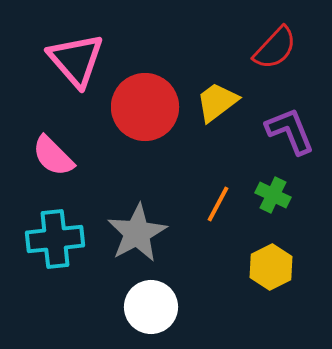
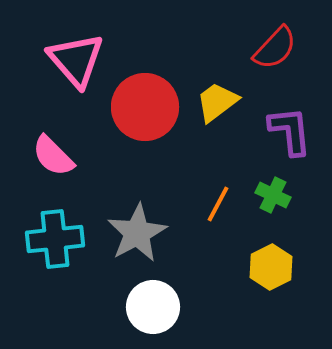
purple L-shape: rotated 16 degrees clockwise
white circle: moved 2 px right
